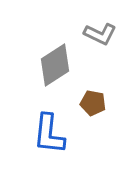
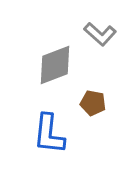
gray L-shape: rotated 16 degrees clockwise
gray diamond: rotated 12 degrees clockwise
